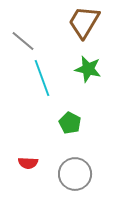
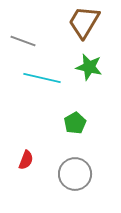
gray line: rotated 20 degrees counterclockwise
green star: moved 1 px right, 2 px up
cyan line: rotated 57 degrees counterclockwise
green pentagon: moved 5 px right; rotated 15 degrees clockwise
red semicircle: moved 2 px left, 3 px up; rotated 72 degrees counterclockwise
